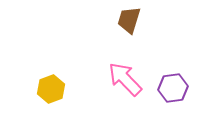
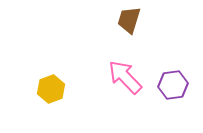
pink arrow: moved 2 px up
purple hexagon: moved 3 px up
